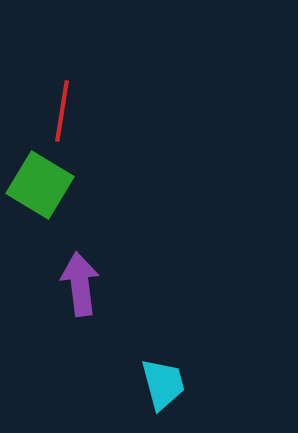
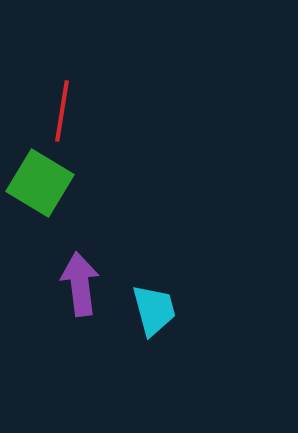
green square: moved 2 px up
cyan trapezoid: moved 9 px left, 74 px up
